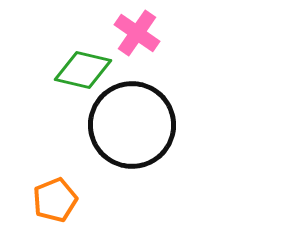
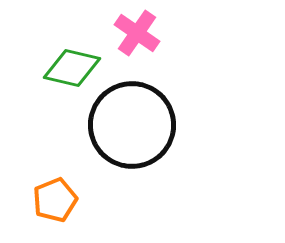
green diamond: moved 11 px left, 2 px up
